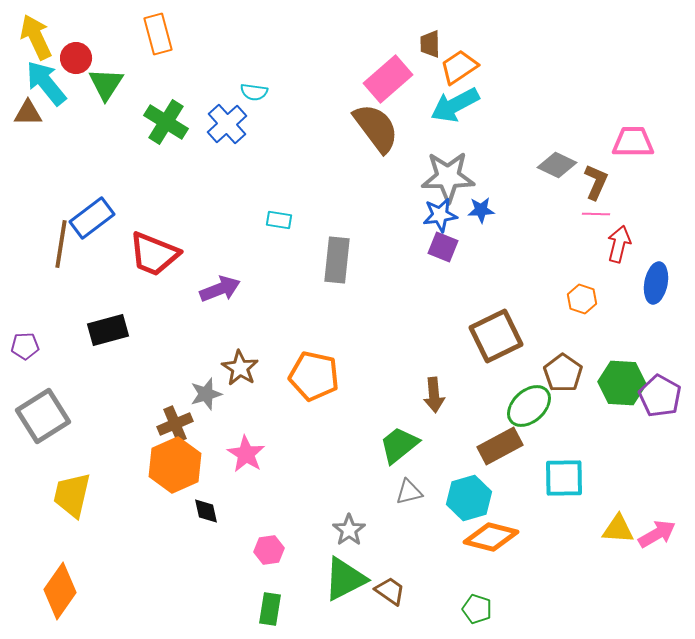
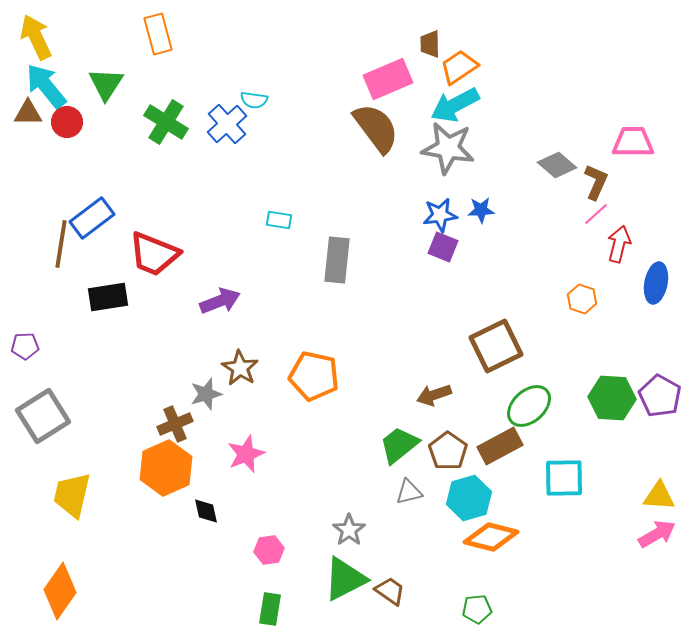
red circle at (76, 58): moved 9 px left, 64 px down
pink rectangle at (388, 79): rotated 18 degrees clockwise
cyan arrow at (46, 83): moved 3 px down
cyan semicircle at (254, 92): moved 8 px down
gray diamond at (557, 165): rotated 15 degrees clockwise
gray star at (448, 177): moved 29 px up; rotated 10 degrees clockwise
pink line at (596, 214): rotated 44 degrees counterclockwise
purple arrow at (220, 289): moved 12 px down
black rectangle at (108, 330): moved 33 px up; rotated 6 degrees clockwise
brown square at (496, 336): moved 10 px down
brown pentagon at (563, 373): moved 115 px left, 78 px down
green hexagon at (622, 383): moved 10 px left, 15 px down
brown arrow at (434, 395): rotated 76 degrees clockwise
pink star at (246, 454): rotated 18 degrees clockwise
orange hexagon at (175, 465): moved 9 px left, 3 px down
yellow triangle at (618, 529): moved 41 px right, 33 px up
green pentagon at (477, 609): rotated 24 degrees counterclockwise
